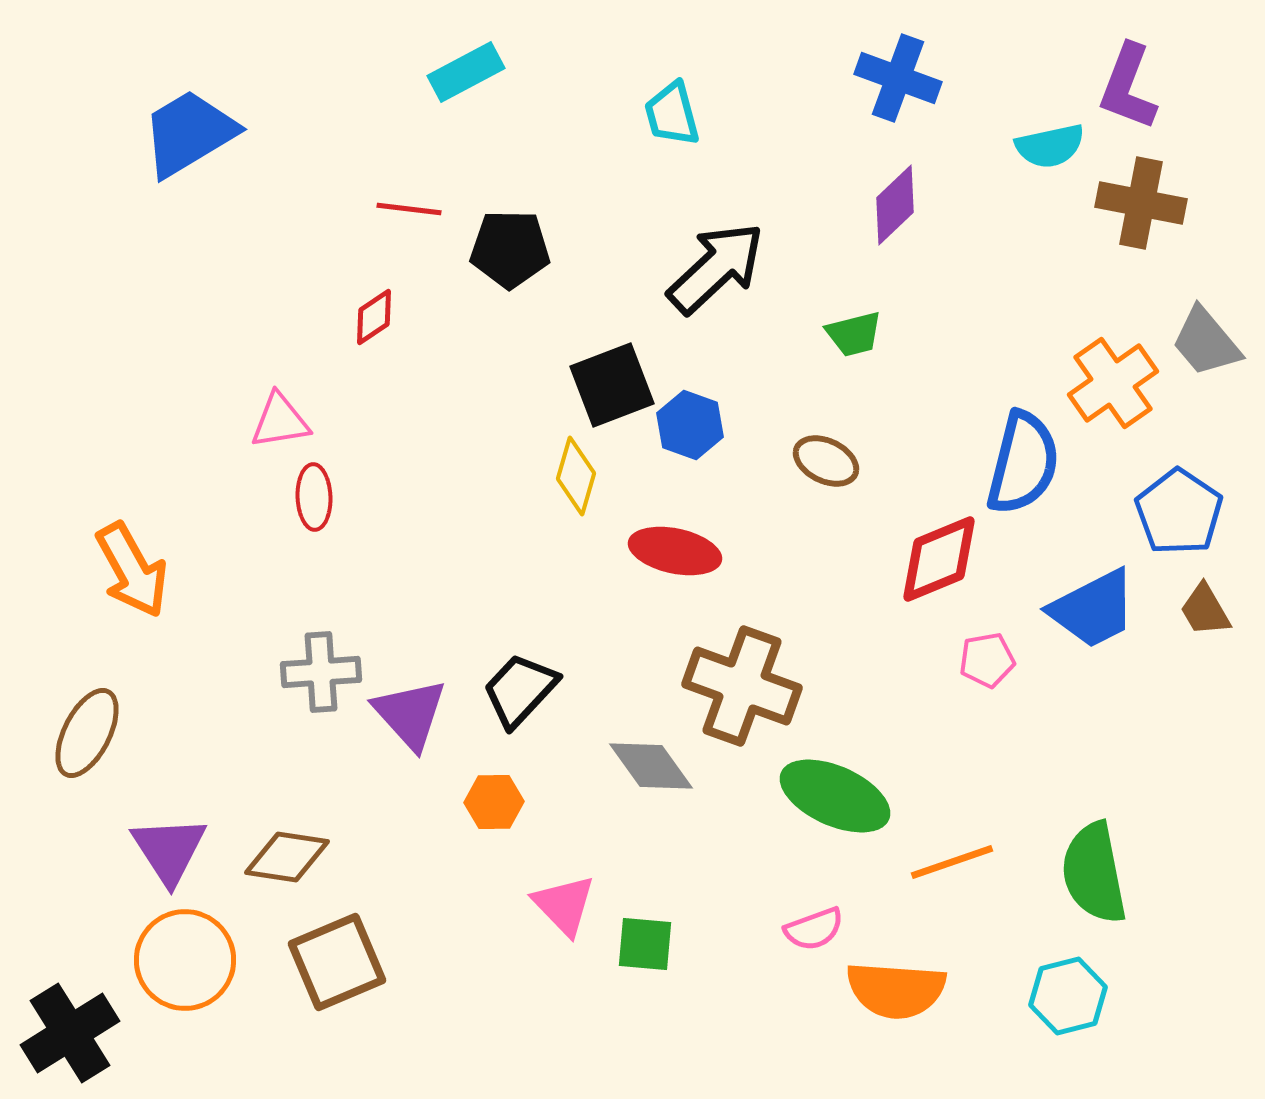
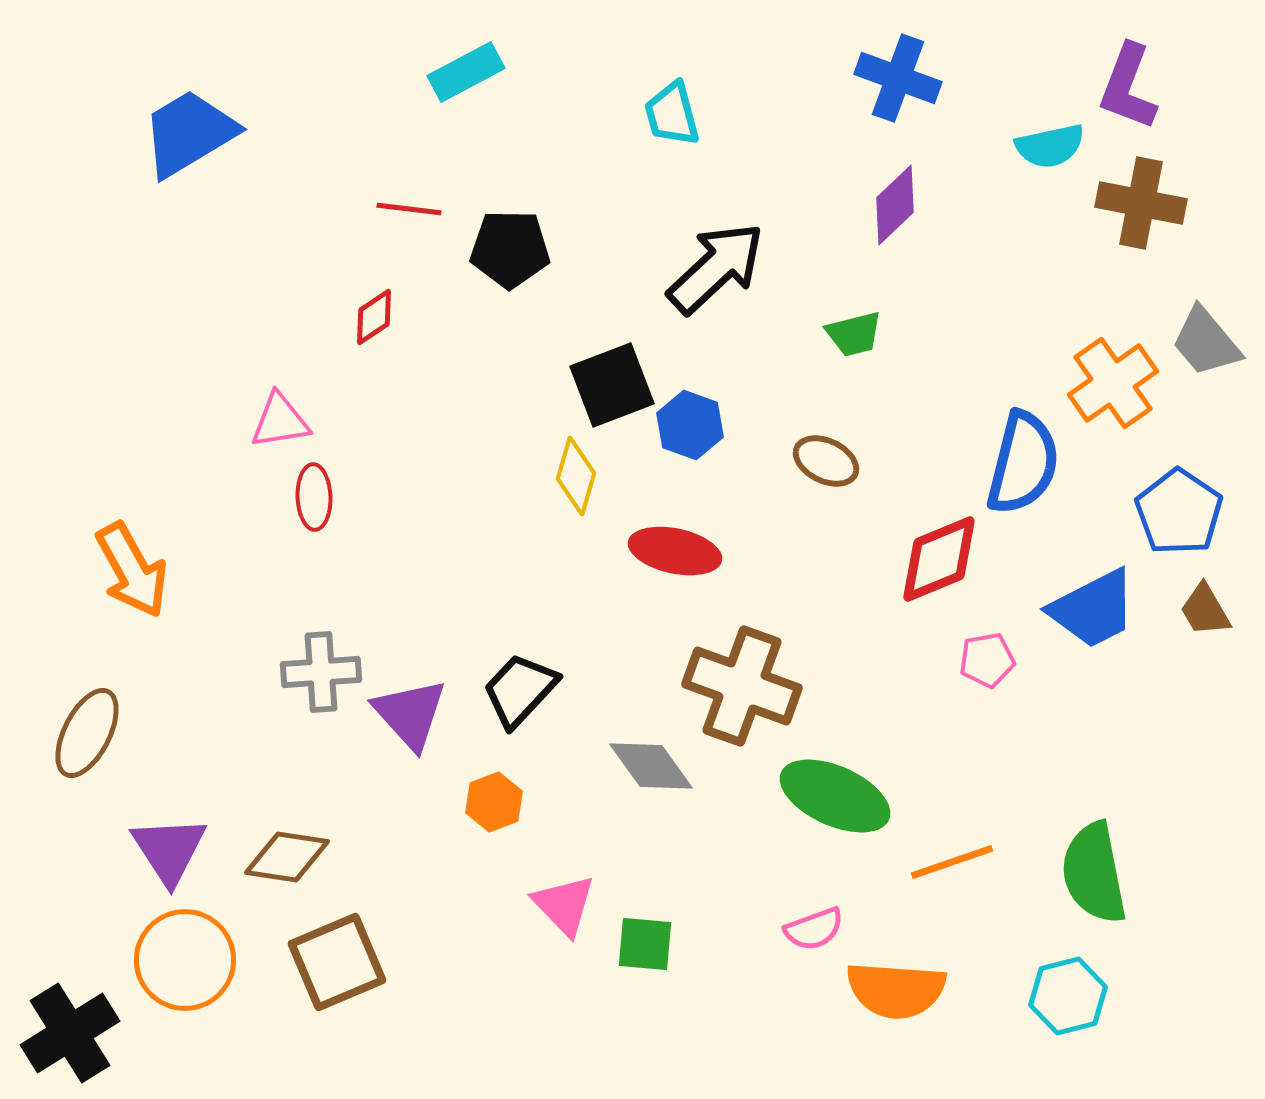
orange hexagon at (494, 802): rotated 20 degrees counterclockwise
